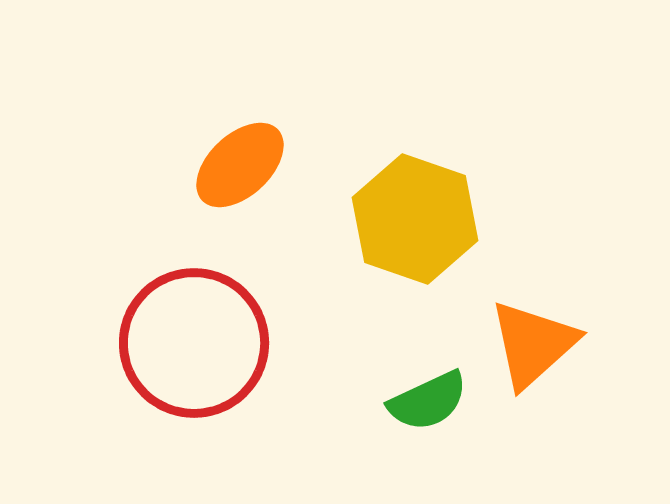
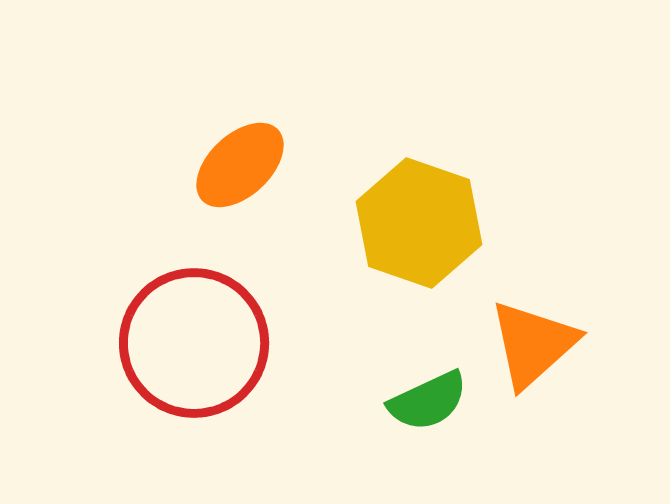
yellow hexagon: moved 4 px right, 4 px down
